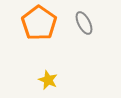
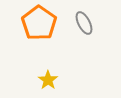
yellow star: rotated 12 degrees clockwise
